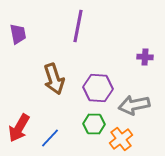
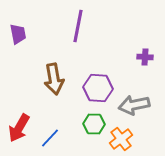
brown arrow: rotated 8 degrees clockwise
